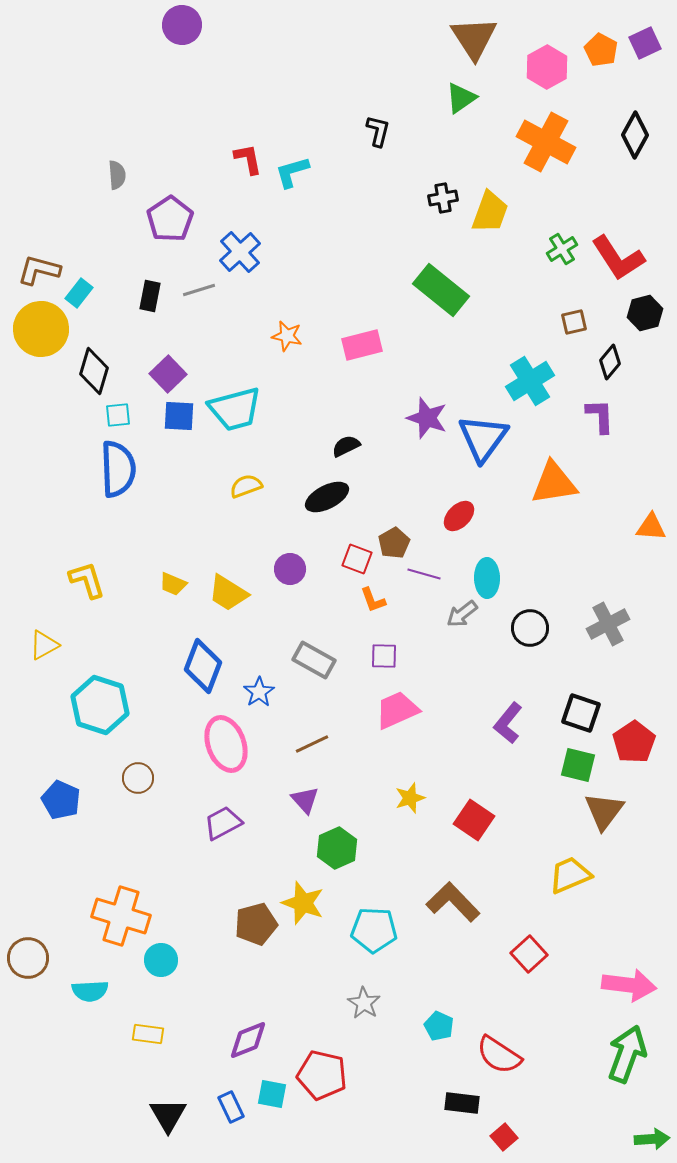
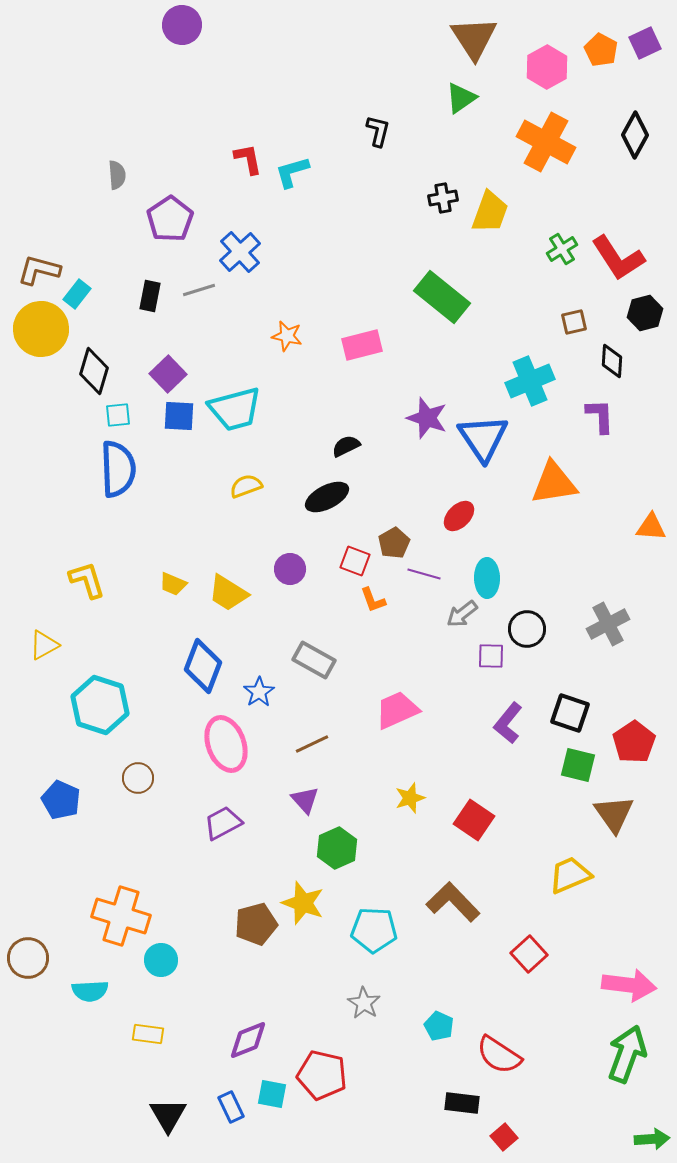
green rectangle at (441, 290): moved 1 px right, 7 px down
cyan rectangle at (79, 293): moved 2 px left, 1 px down
black diamond at (610, 362): moved 2 px right, 1 px up; rotated 36 degrees counterclockwise
cyan cross at (530, 381): rotated 9 degrees clockwise
blue triangle at (483, 438): rotated 10 degrees counterclockwise
red square at (357, 559): moved 2 px left, 2 px down
black circle at (530, 628): moved 3 px left, 1 px down
purple square at (384, 656): moved 107 px right
black square at (581, 713): moved 11 px left
brown triangle at (604, 811): moved 10 px right, 3 px down; rotated 12 degrees counterclockwise
